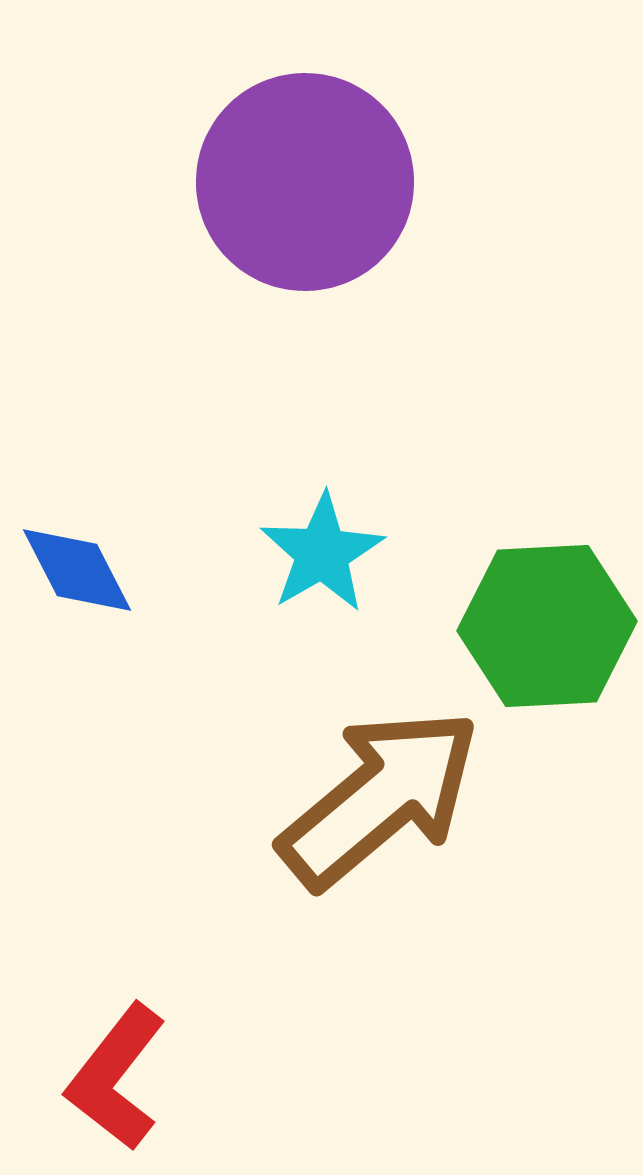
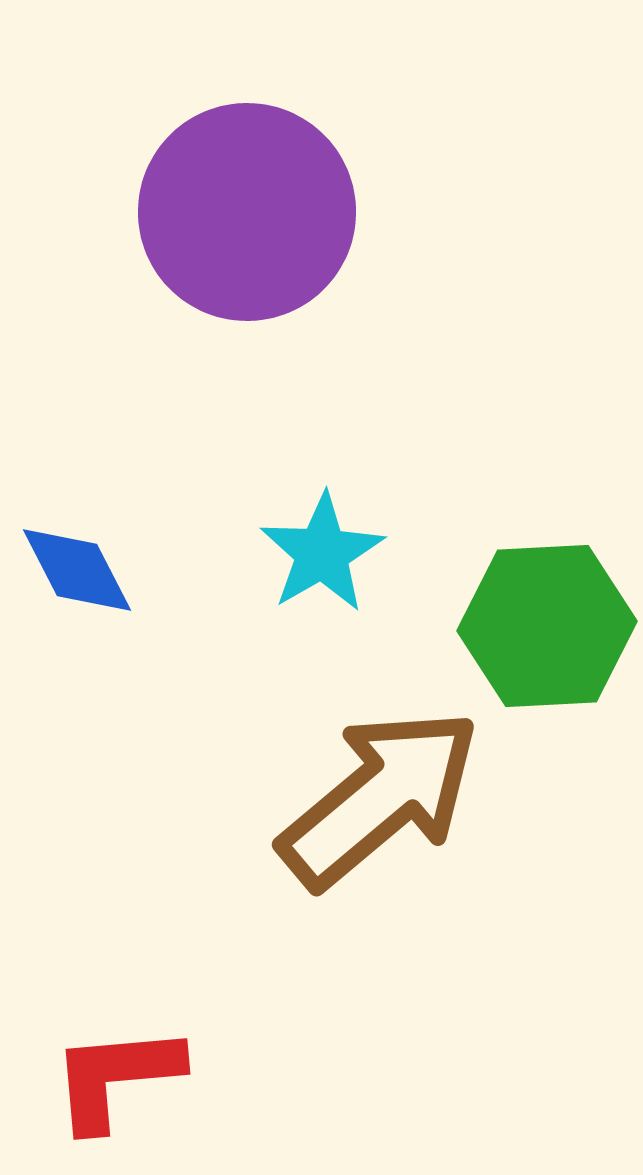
purple circle: moved 58 px left, 30 px down
red L-shape: rotated 47 degrees clockwise
